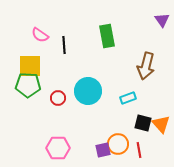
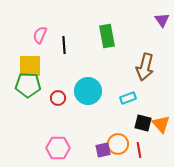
pink semicircle: rotated 78 degrees clockwise
brown arrow: moved 1 px left, 1 px down
